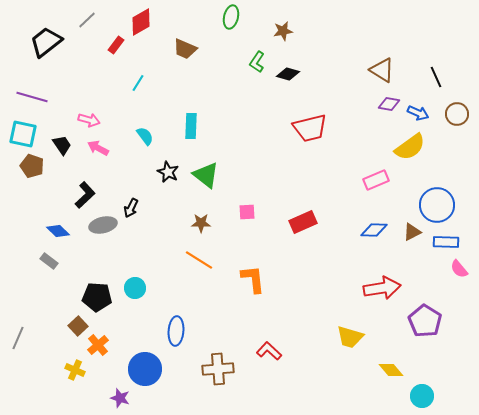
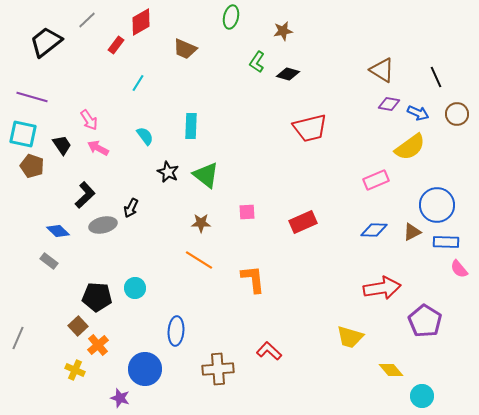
pink arrow at (89, 120): rotated 40 degrees clockwise
